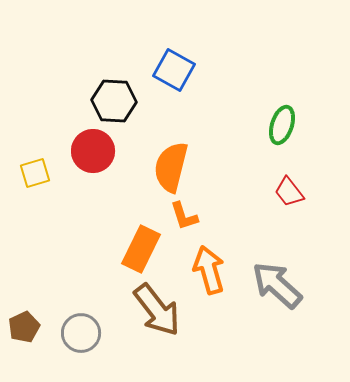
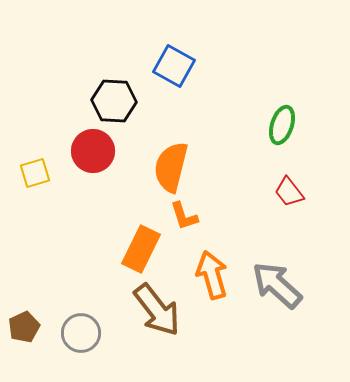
blue square: moved 4 px up
orange arrow: moved 3 px right, 5 px down
